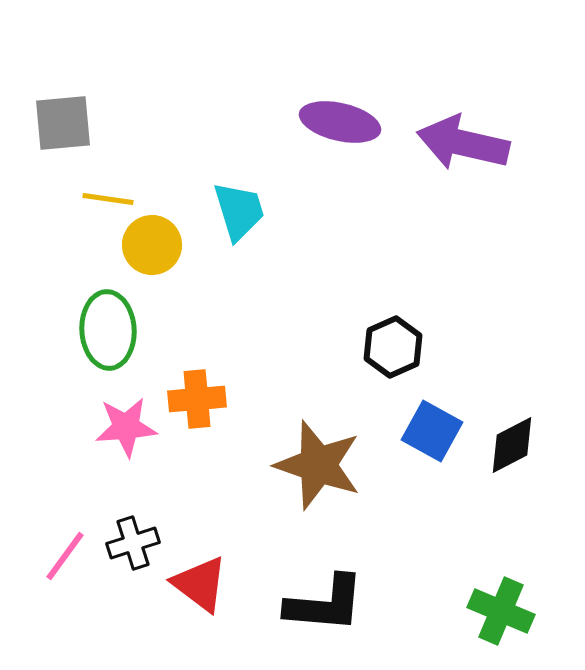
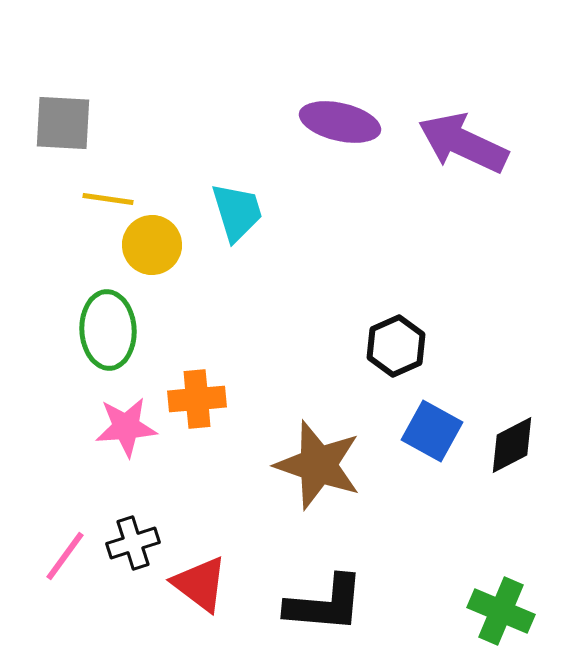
gray square: rotated 8 degrees clockwise
purple arrow: rotated 12 degrees clockwise
cyan trapezoid: moved 2 px left, 1 px down
black hexagon: moved 3 px right, 1 px up
